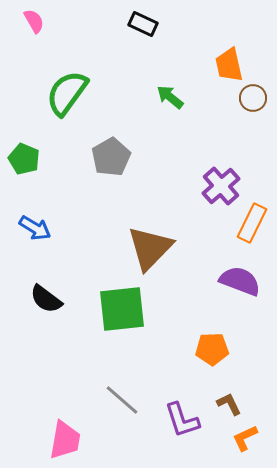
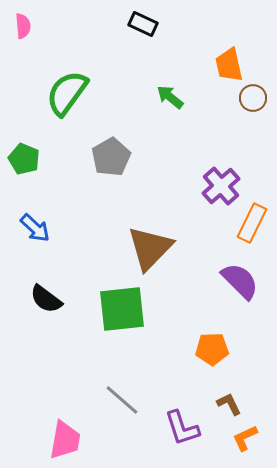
pink semicircle: moved 11 px left, 5 px down; rotated 25 degrees clockwise
blue arrow: rotated 12 degrees clockwise
purple semicircle: rotated 24 degrees clockwise
purple L-shape: moved 8 px down
